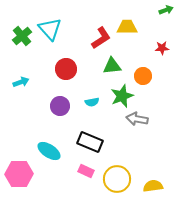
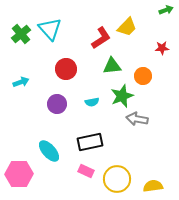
yellow trapezoid: rotated 135 degrees clockwise
green cross: moved 1 px left, 2 px up
purple circle: moved 3 px left, 2 px up
black rectangle: rotated 35 degrees counterclockwise
cyan ellipse: rotated 15 degrees clockwise
